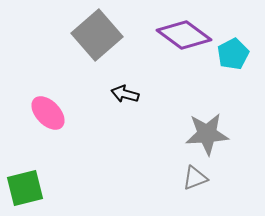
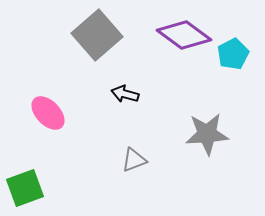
gray triangle: moved 61 px left, 18 px up
green square: rotated 6 degrees counterclockwise
